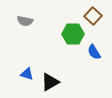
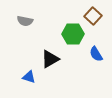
blue semicircle: moved 2 px right, 2 px down
blue triangle: moved 2 px right, 3 px down
black triangle: moved 23 px up
